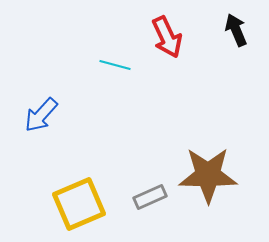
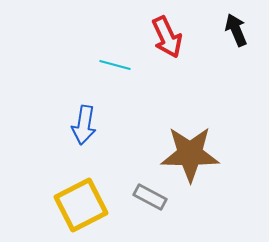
blue arrow: moved 43 px right, 10 px down; rotated 33 degrees counterclockwise
brown star: moved 18 px left, 21 px up
gray rectangle: rotated 52 degrees clockwise
yellow square: moved 2 px right, 1 px down; rotated 4 degrees counterclockwise
